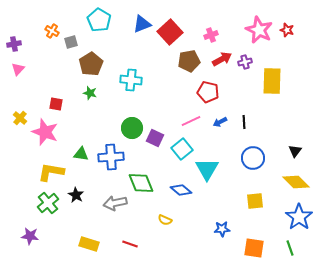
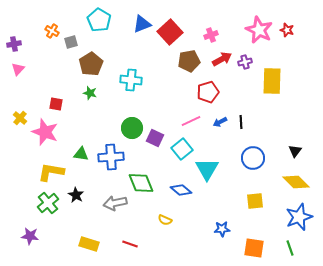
red pentagon at (208, 92): rotated 30 degrees counterclockwise
black line at (244, 122): moved 3 px left
blue star at (299, 217): rotated 16 degrees clockwise
